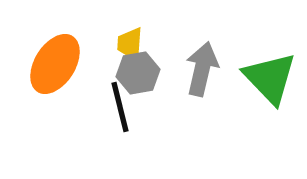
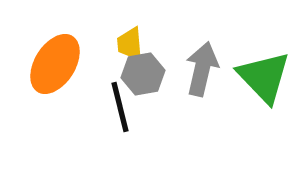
yellow trapezoid: rotated 9 degrees counterclockwise
gray hexagon: moved 5 px right, 1 px down
green triangle: moved 6 px left, 1 px up
